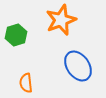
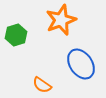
blue ellipse: moved 3 px right, 2 px up
orange semicircle: moved 16 px right, 2 px down; rotated 48 degrees counterclockwise
